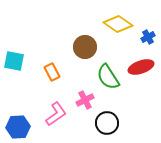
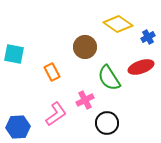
cyan square: moved 7 px up
green semicircle: moved 1 px right, 1 px down
